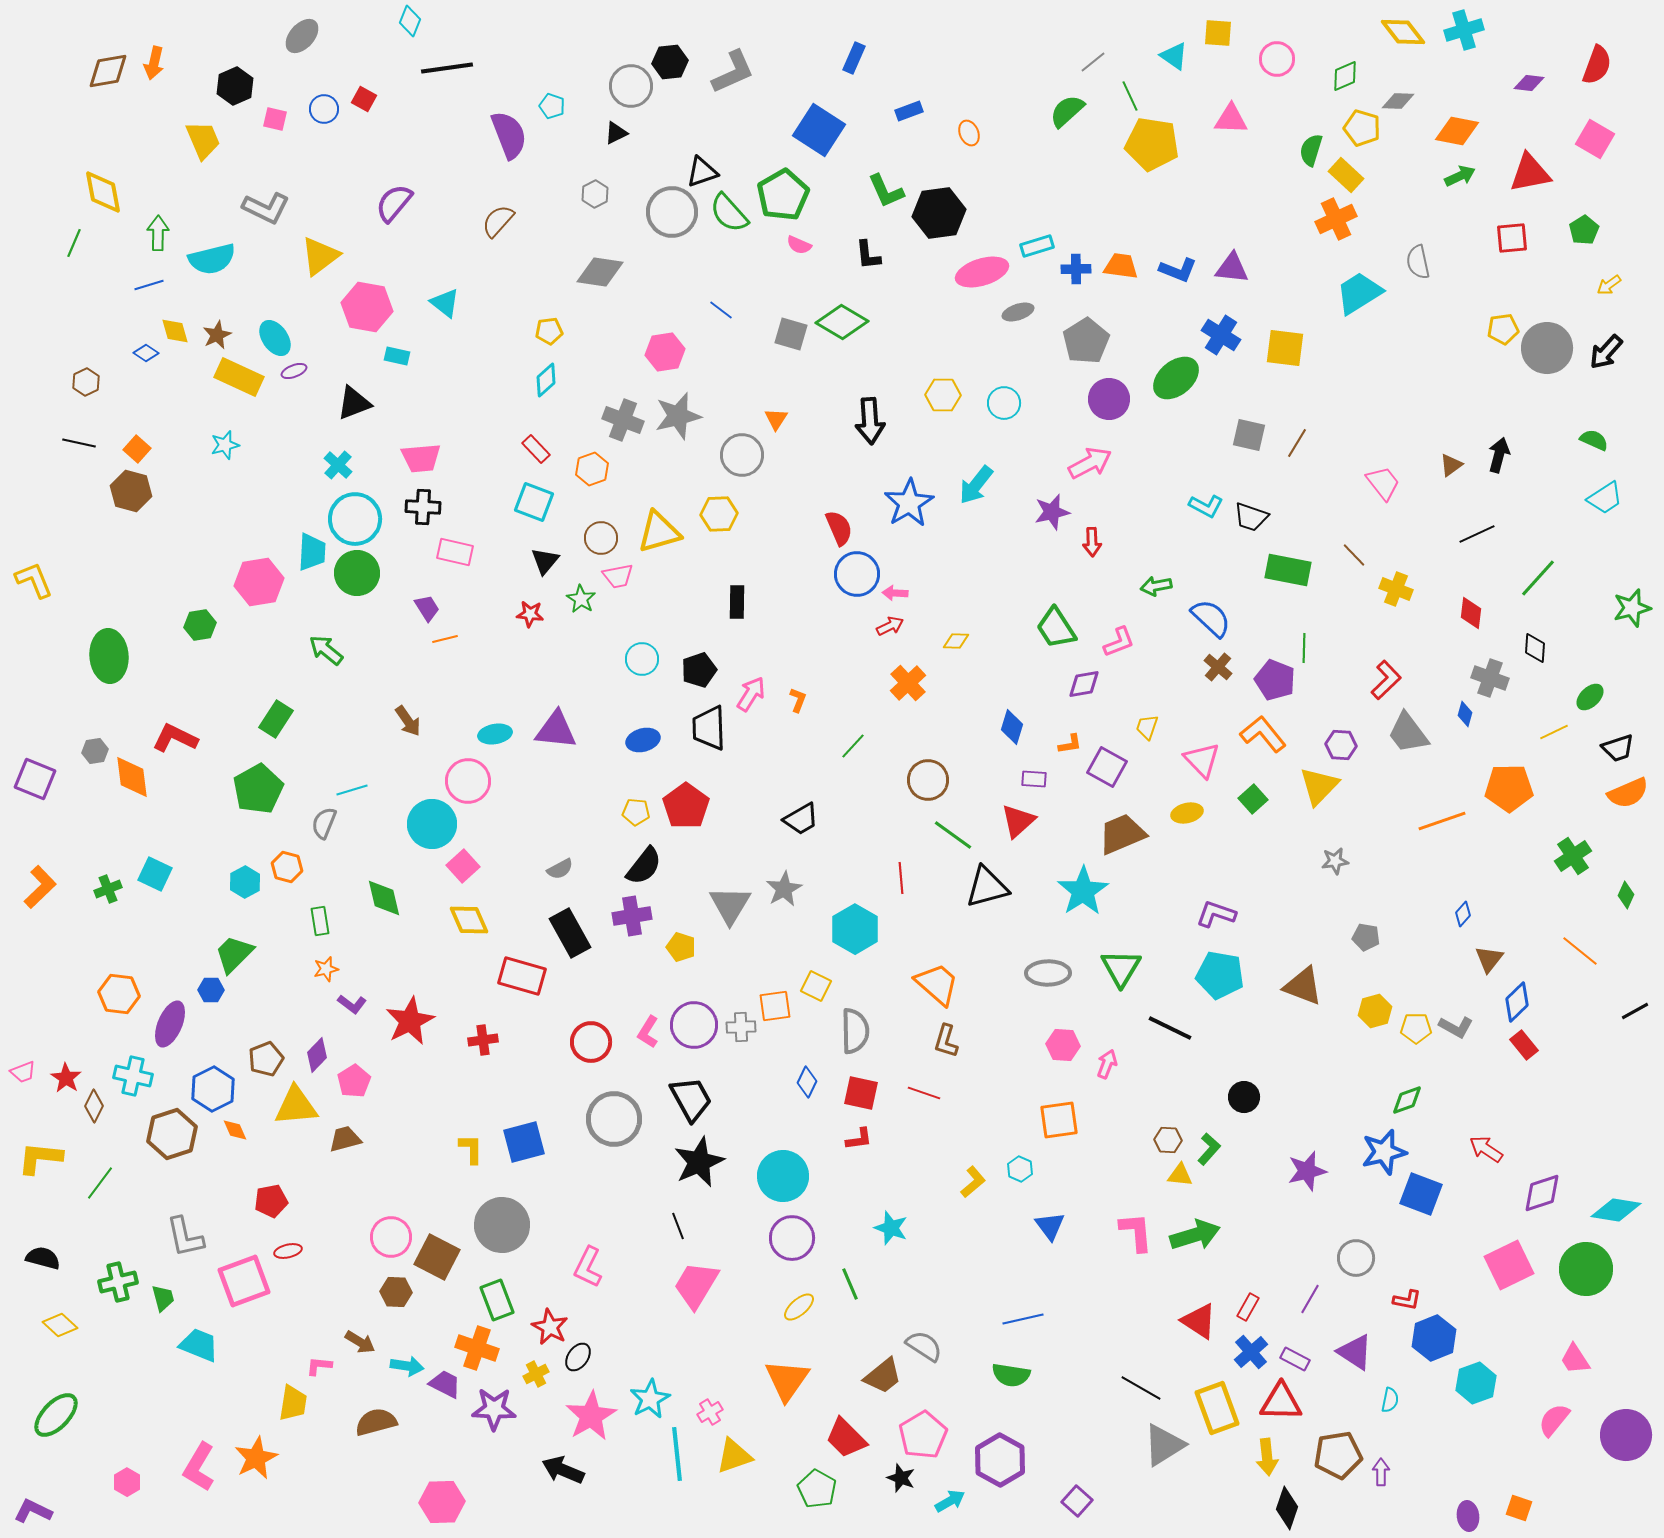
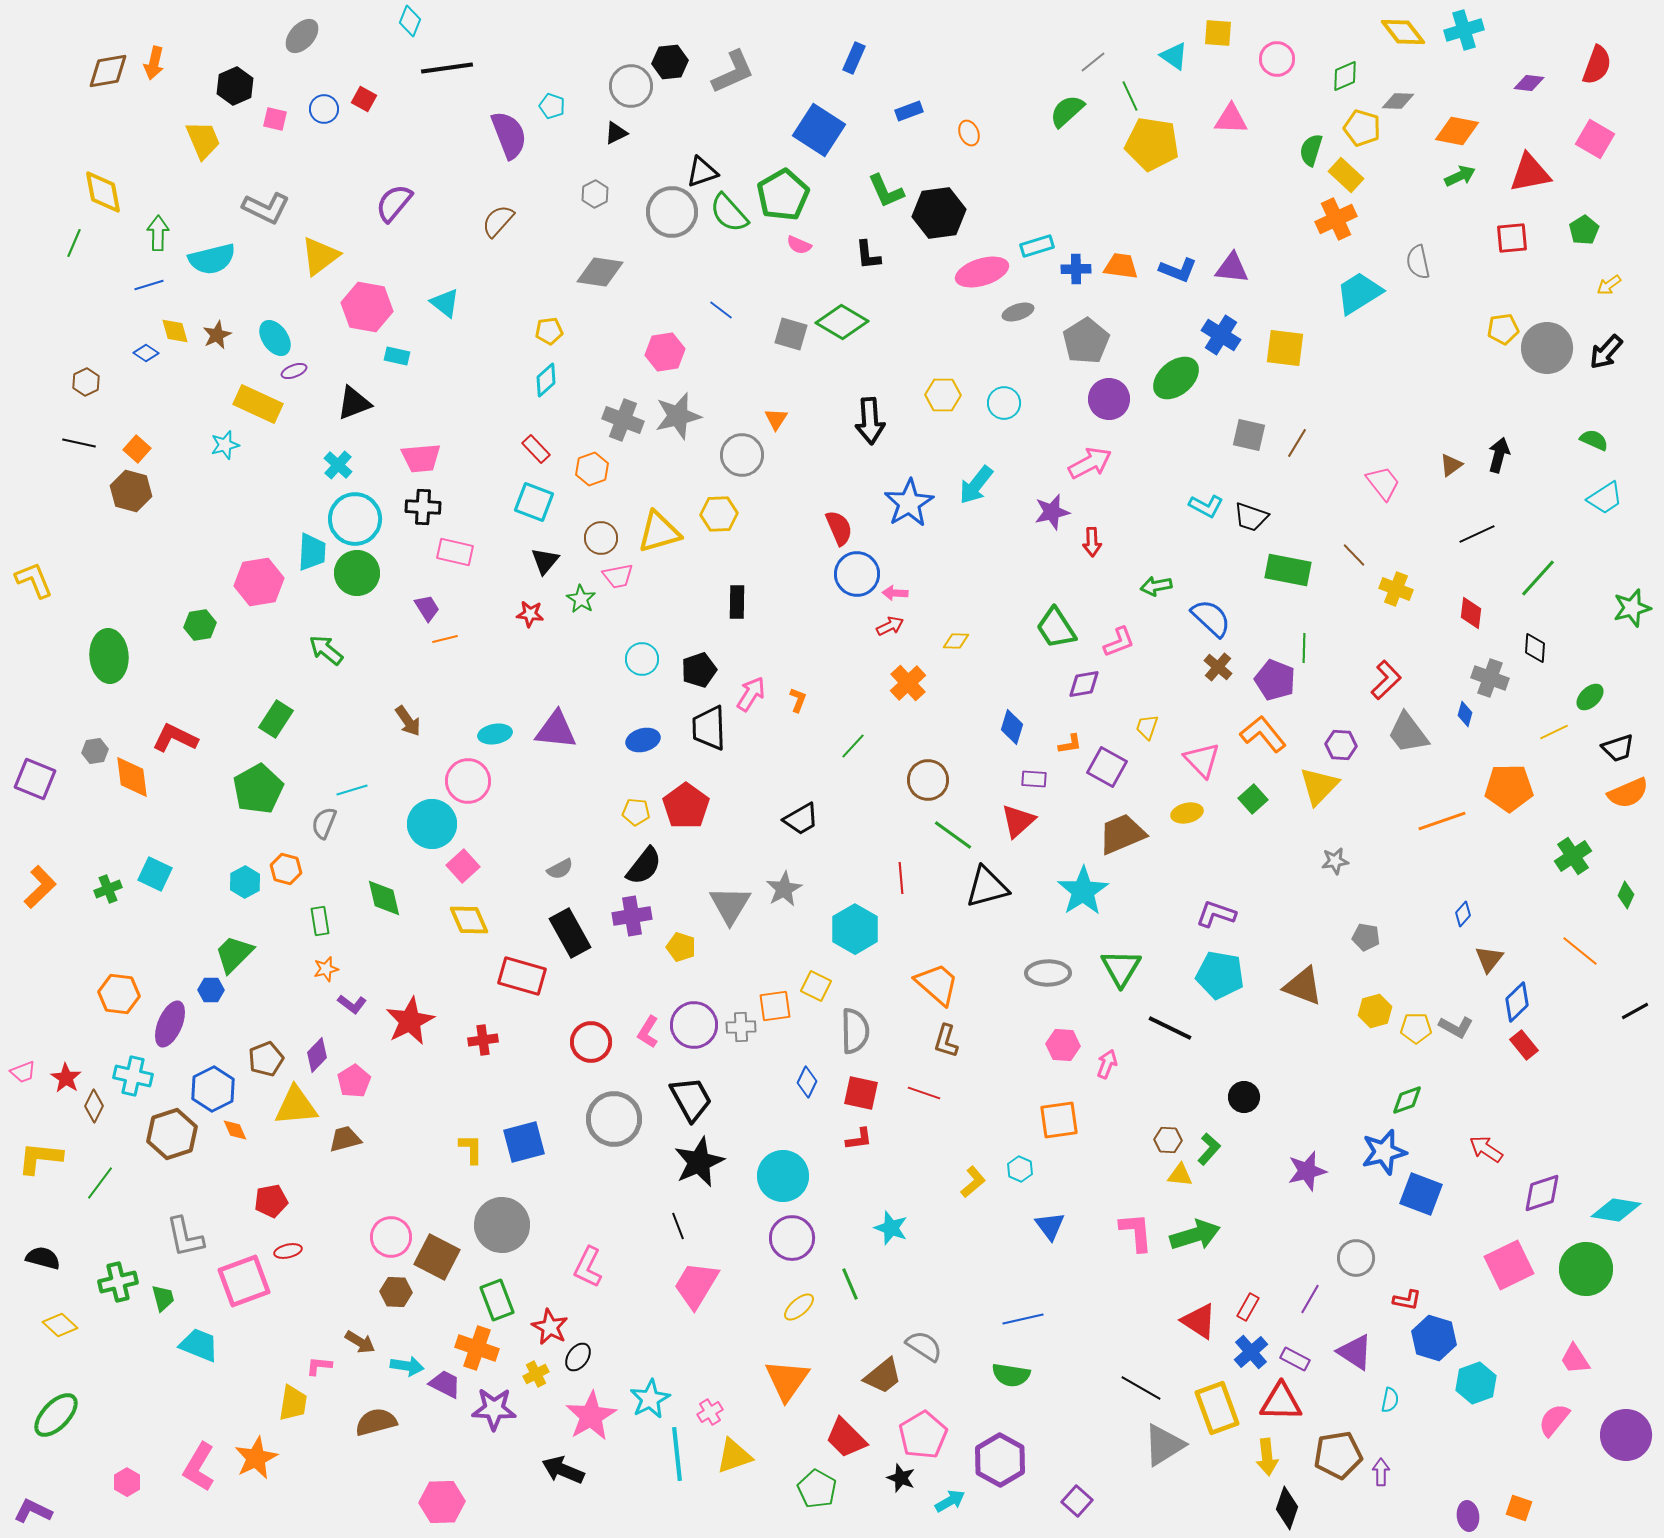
yellow rectangle at (239, 377): moved 19 px right, 27 px down
orange hexagon at (287, 867): moved 1 px left, 2 px down
blue hexagon at (1434, 1338): rotated 21 degrees counterclockwise
